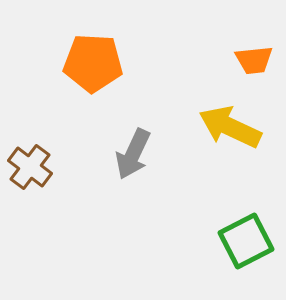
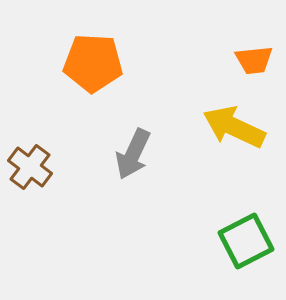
yellow arrow: moved 4 px right
